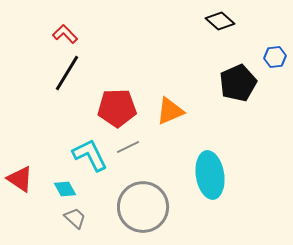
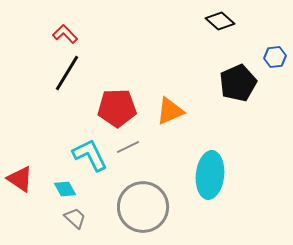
cyan ellipse: rotated 15 degrees clockwise
